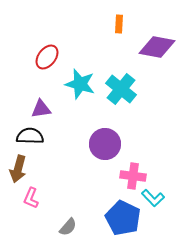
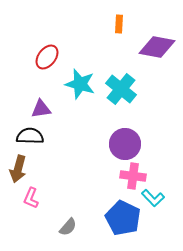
purple circle: moved 20 px right
